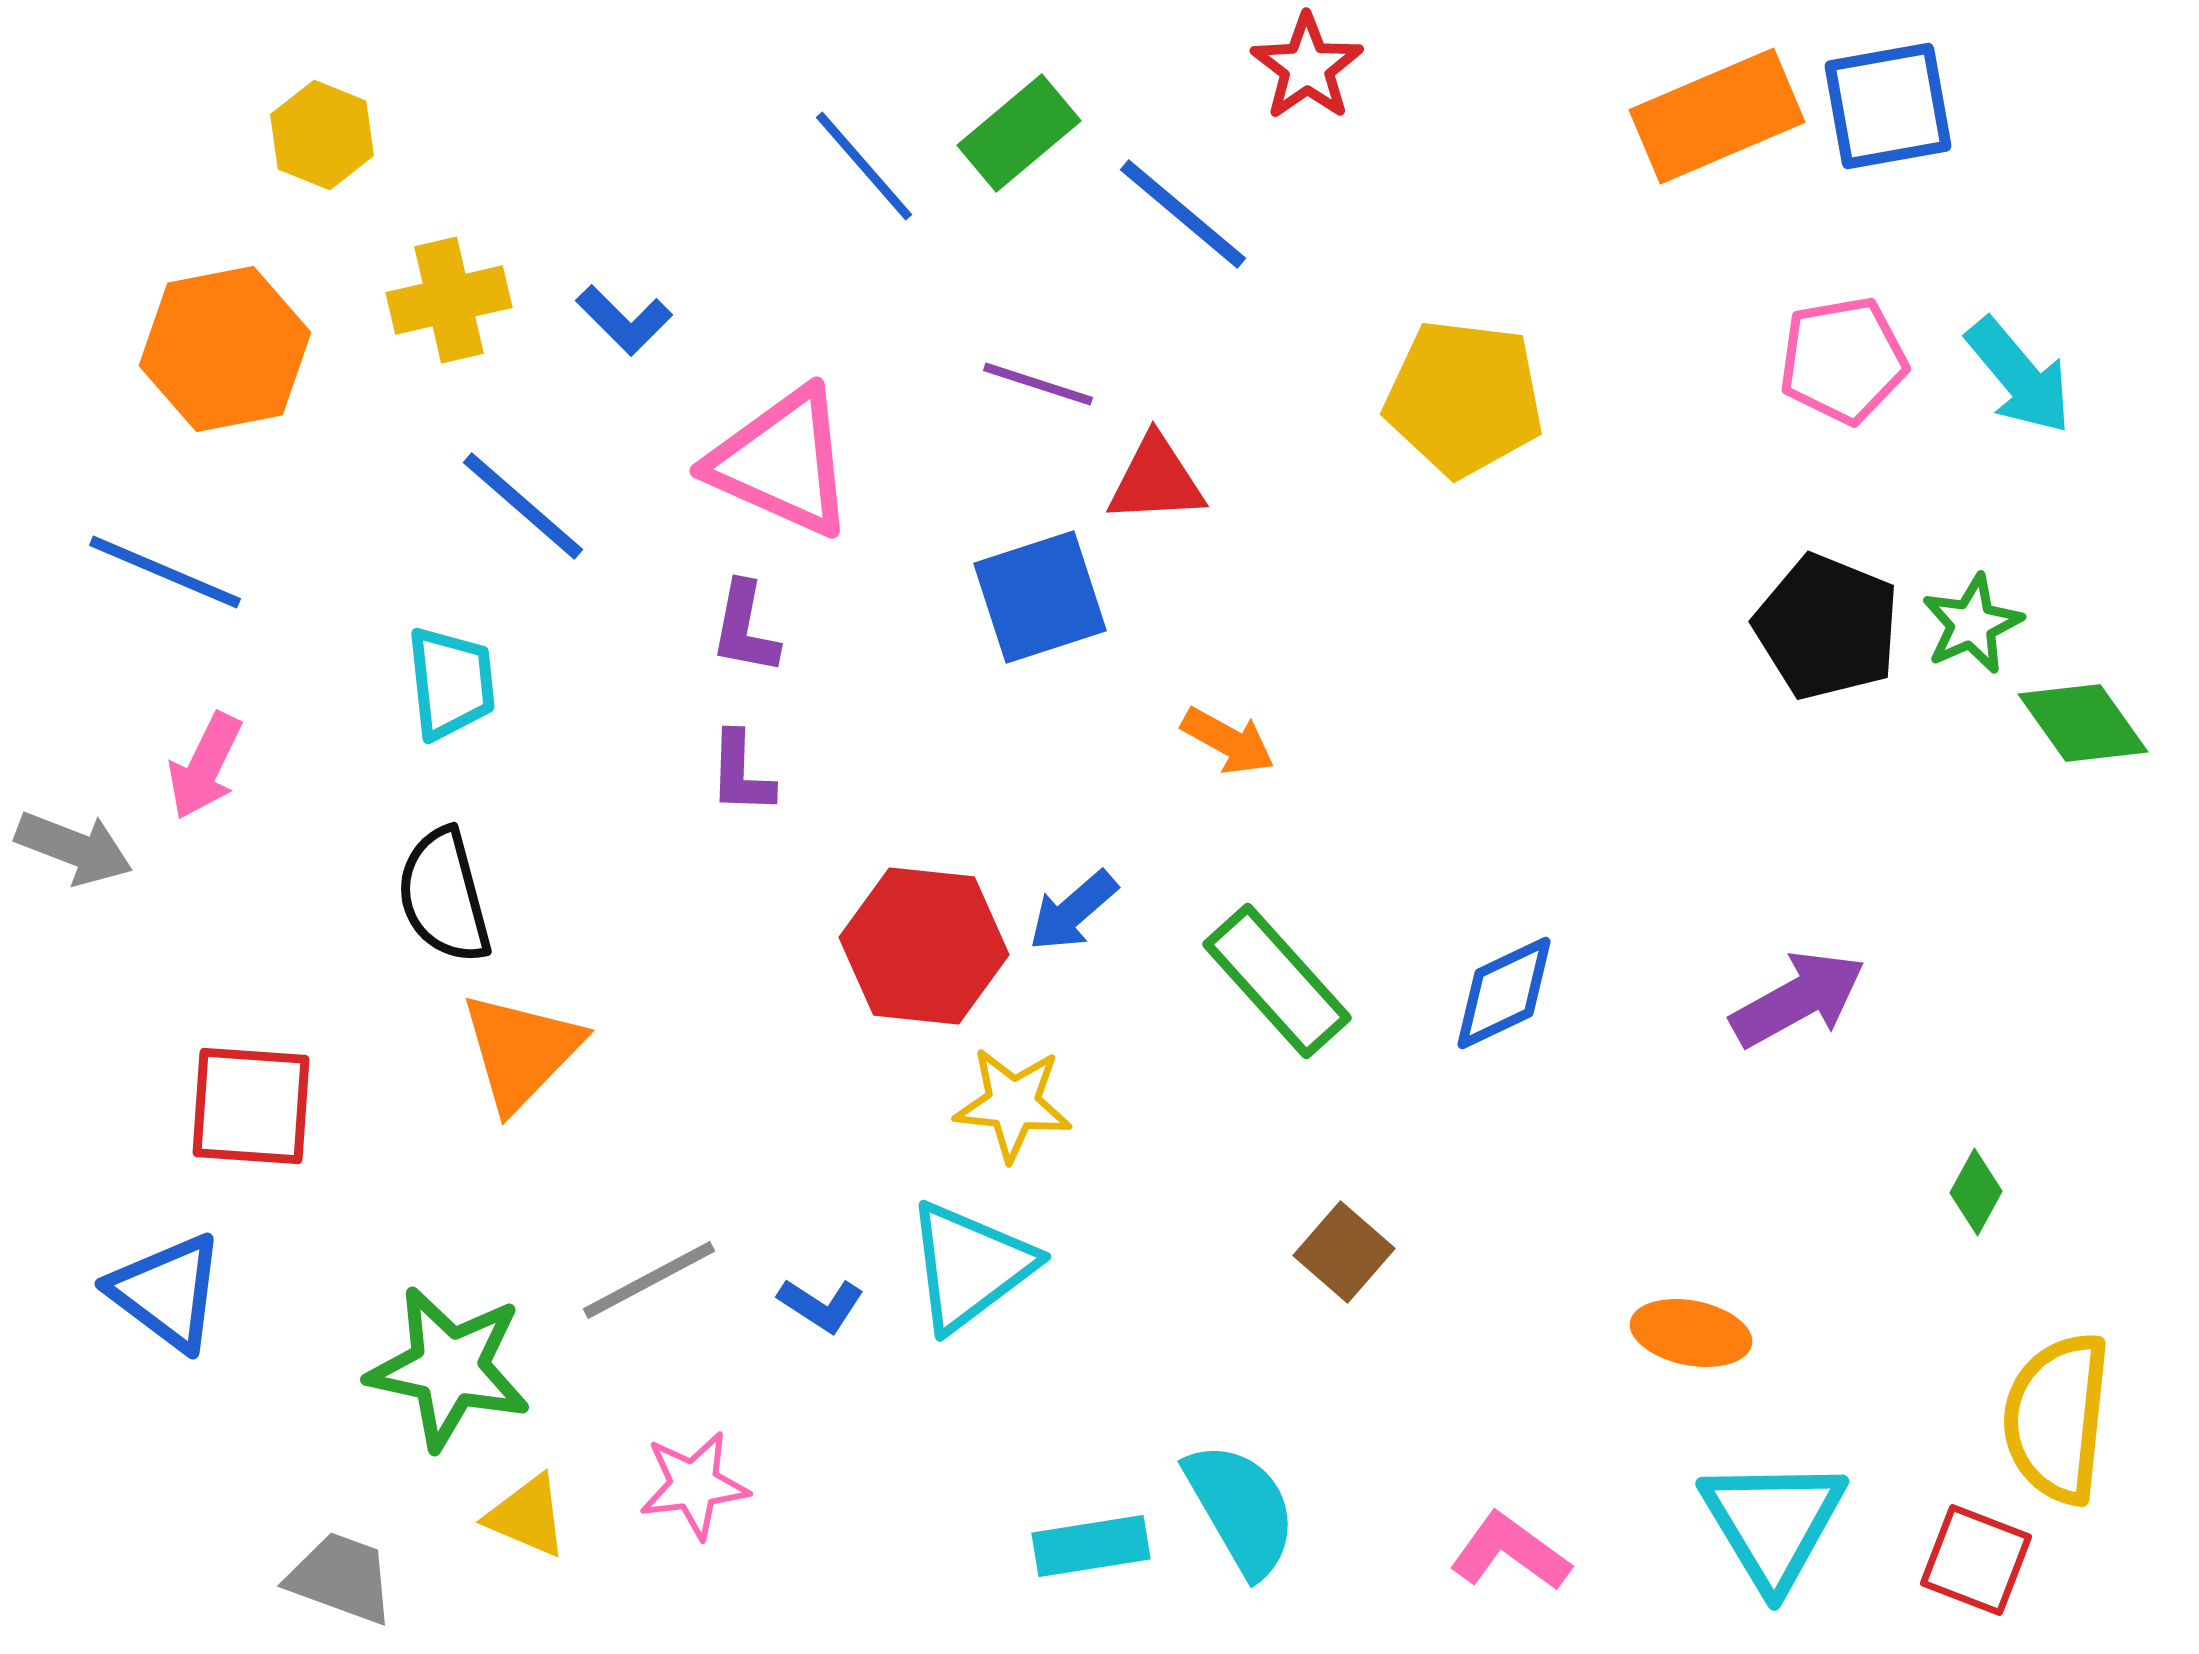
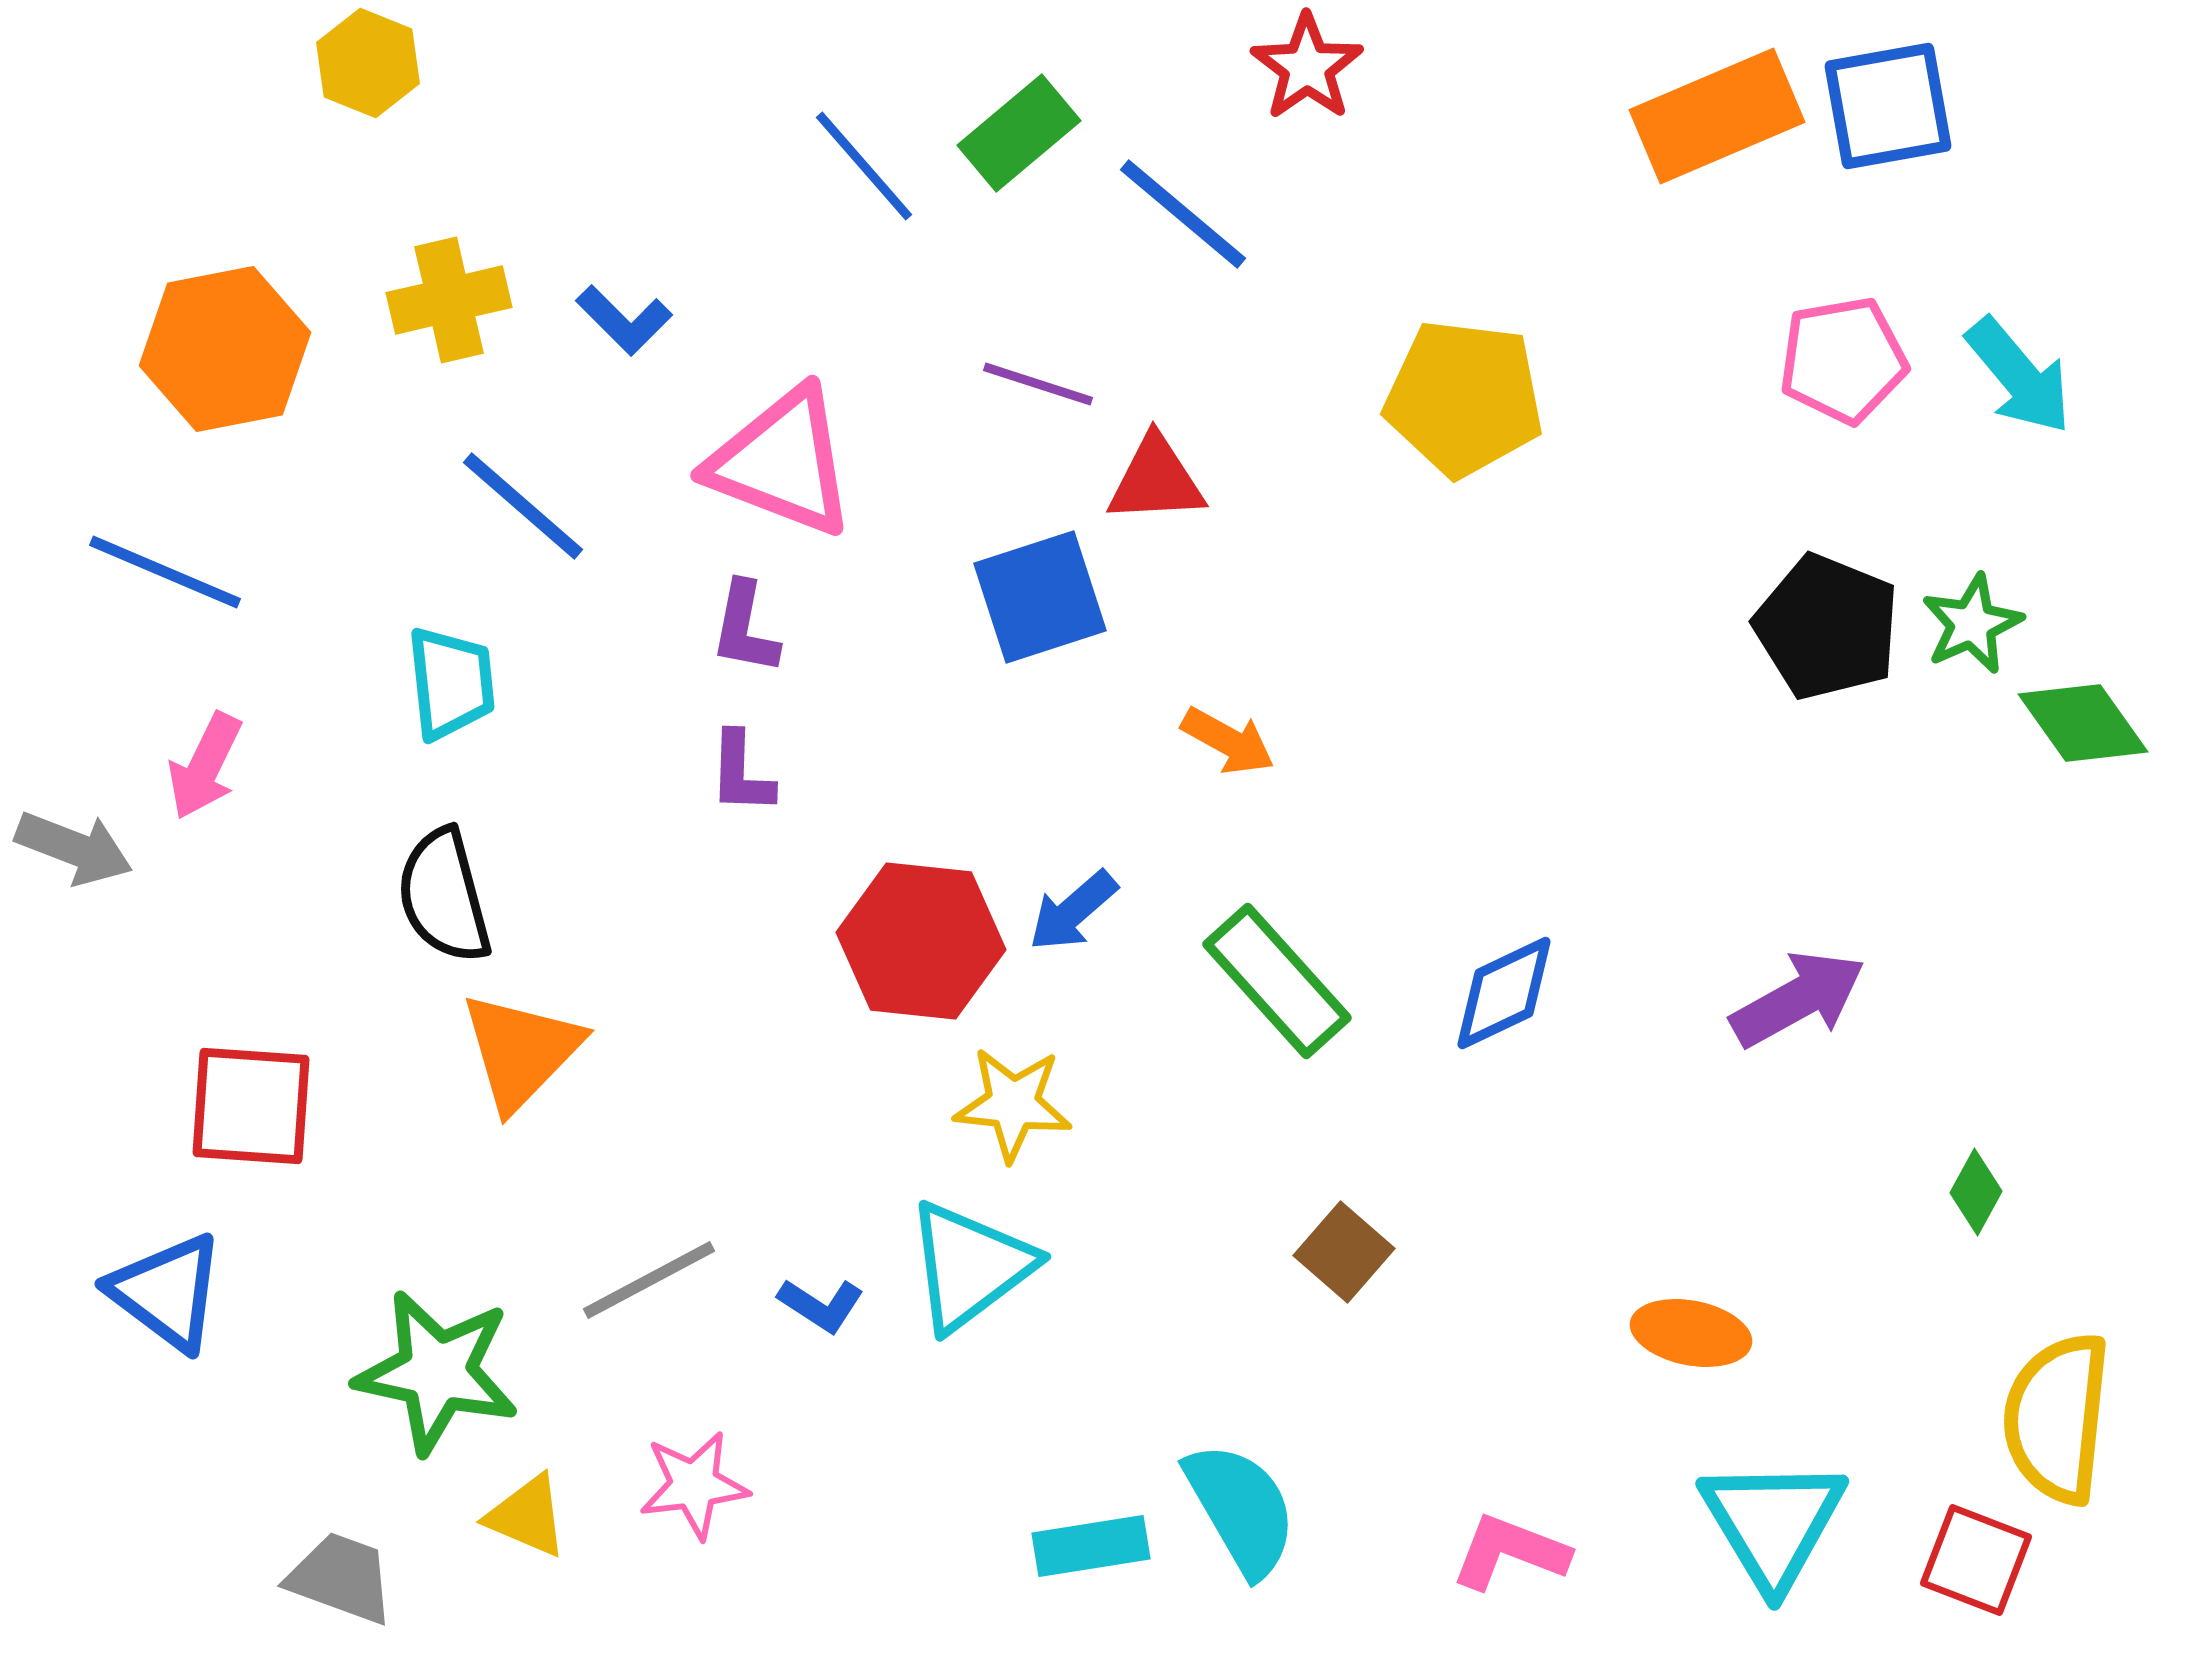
yellow hexagon at (322, 135): moved 46 px right, 72 px up
pink triangle at (782, 462): rotated 3 degrees counterclockwise
red hexagon at (924, 946): moved 3 px left, 5 px up
green star at (449, 1368): moved 12 px left, 4 px down
pink L-shape at (1510, 1552): rotated 15 degrees counterclockwise
